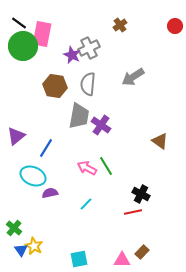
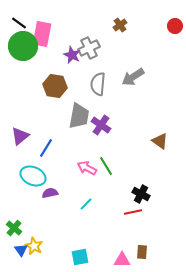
gray semicircle: moved 10 px right
purple triangle: moved 4 px right
brown rectangle: rotated 40 degrees counterclockwise
cyan square: moved 1 px right, 2 px up
